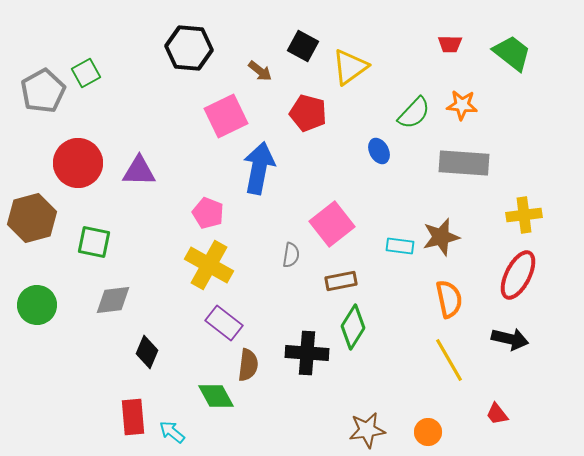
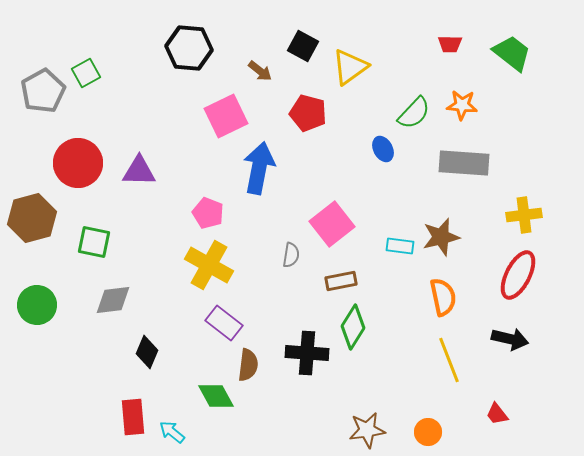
blue ellipse at (379, 151): moved 4 px right, 2 px up
orange semicircle at (449, 299): moved 6 px left, 2 px up
yellow line at (449, 360): rotated 9 degrees clockwise
